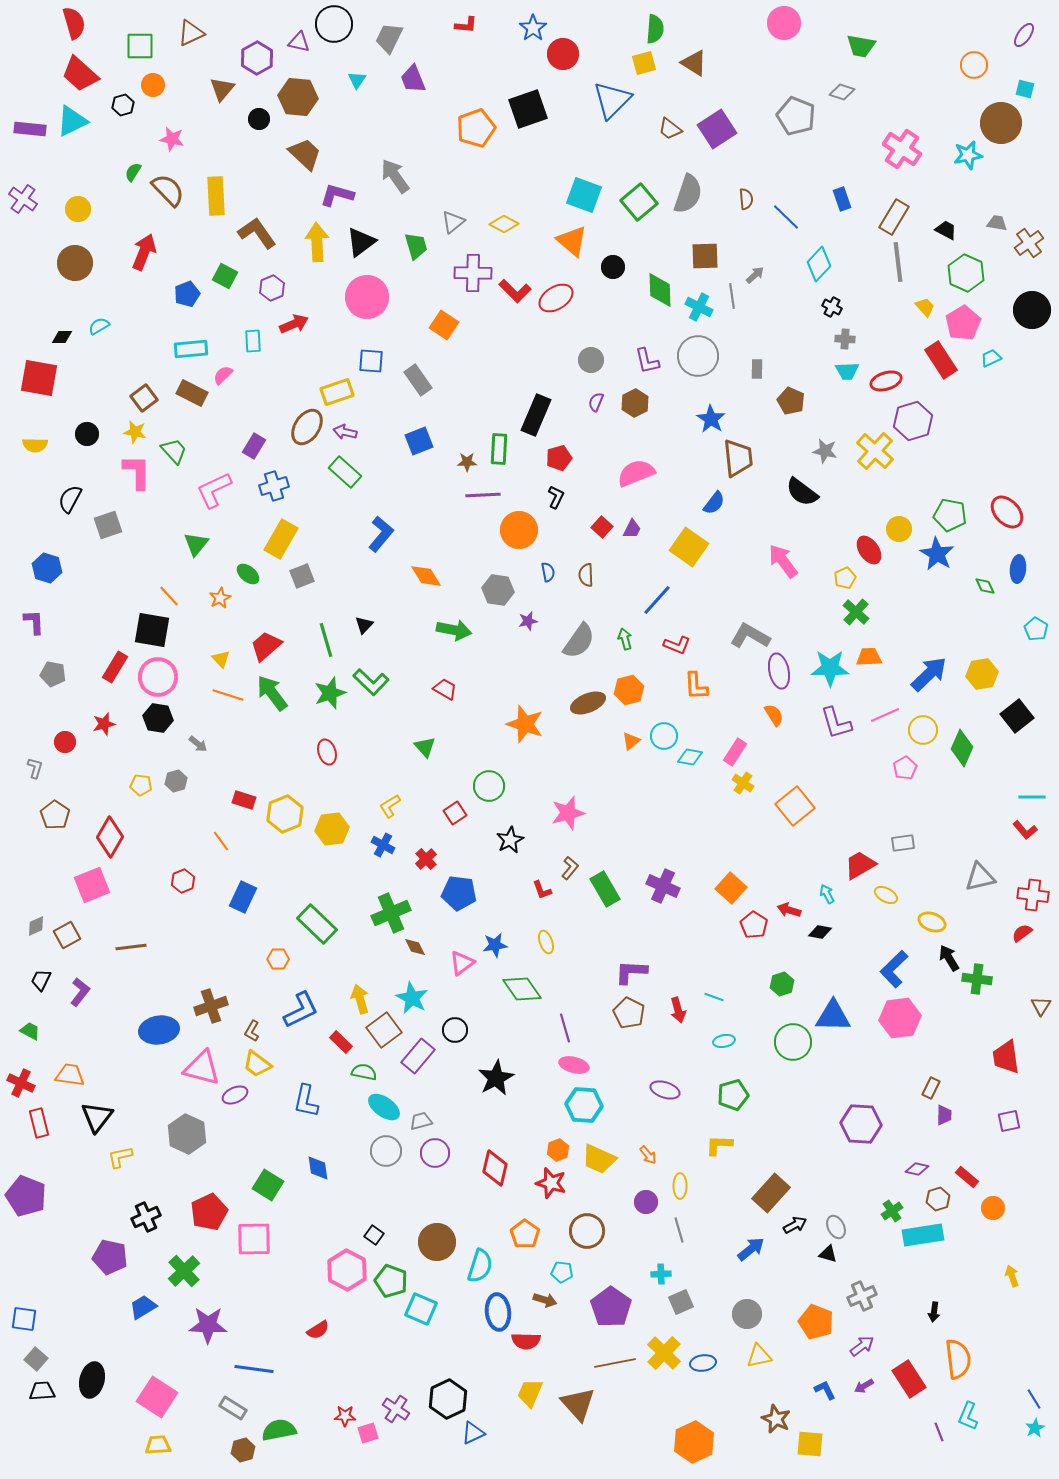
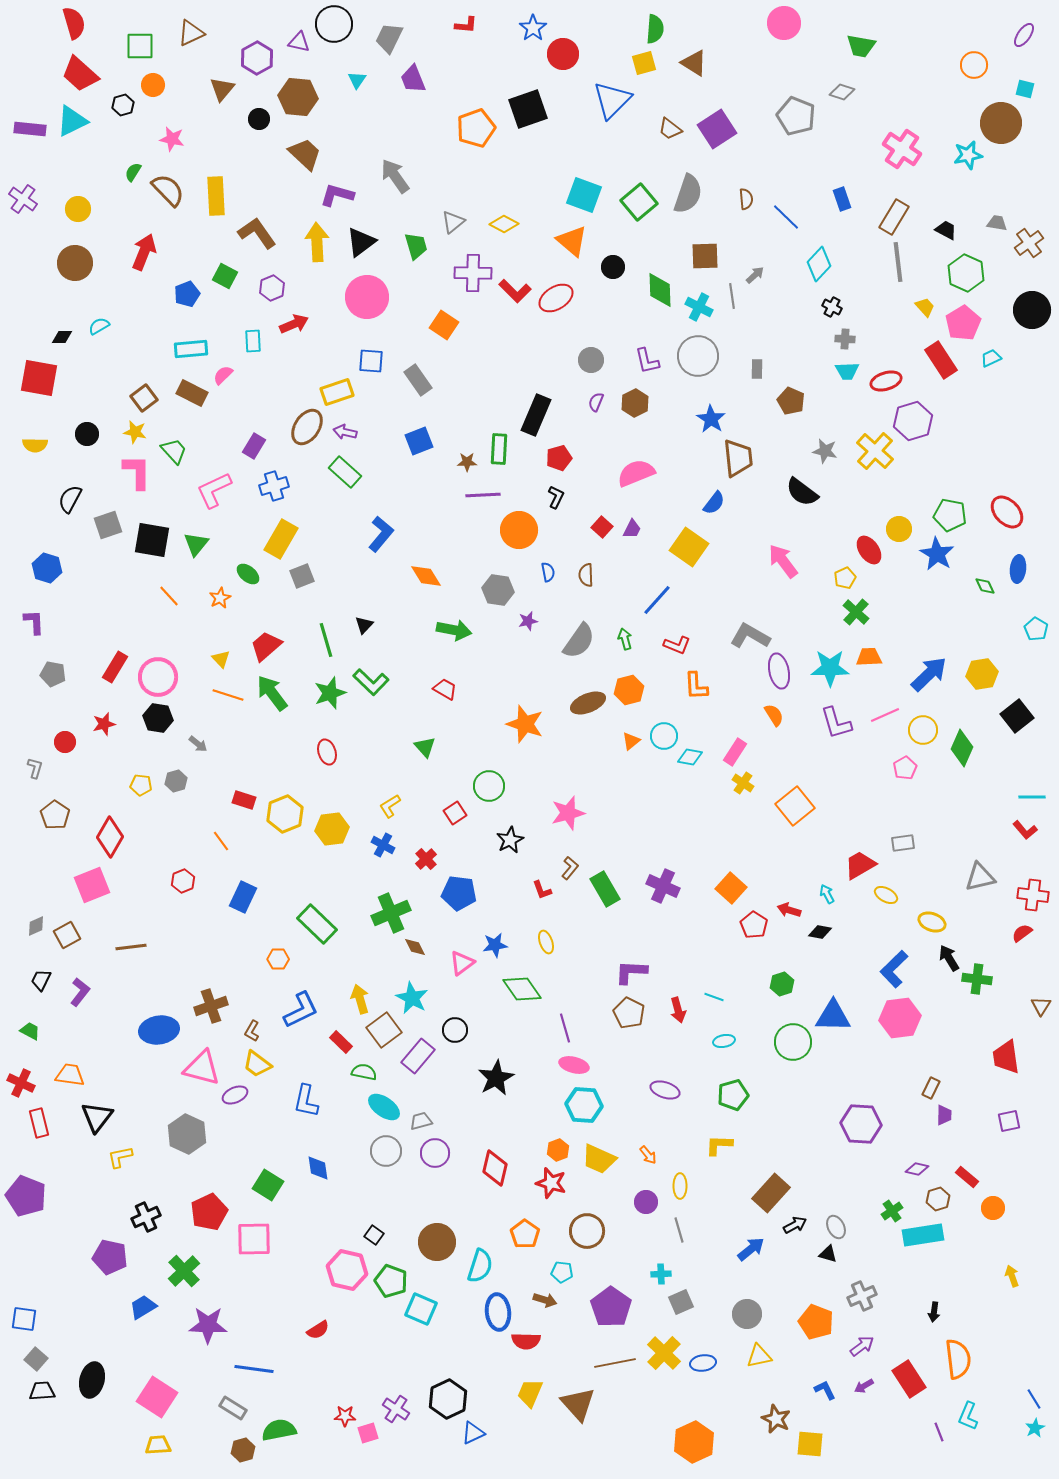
black square at (152, 630): moved 90 px up
pink hexagon at (347, 1270): rotated 15 degrees counterclockwise
